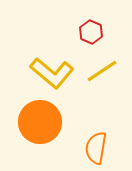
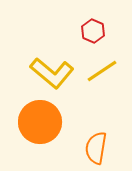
red hexagon: moved 2 px right, 1 px up
